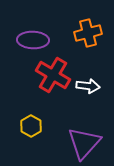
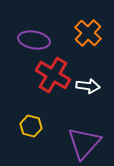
orange cross: rotated 32 degrees counterclockwise
purple ellipse: moved 1 px right; rotated 8 degrees clockwise
yellow hexagon: rotated 15 degrees counterclockwise
